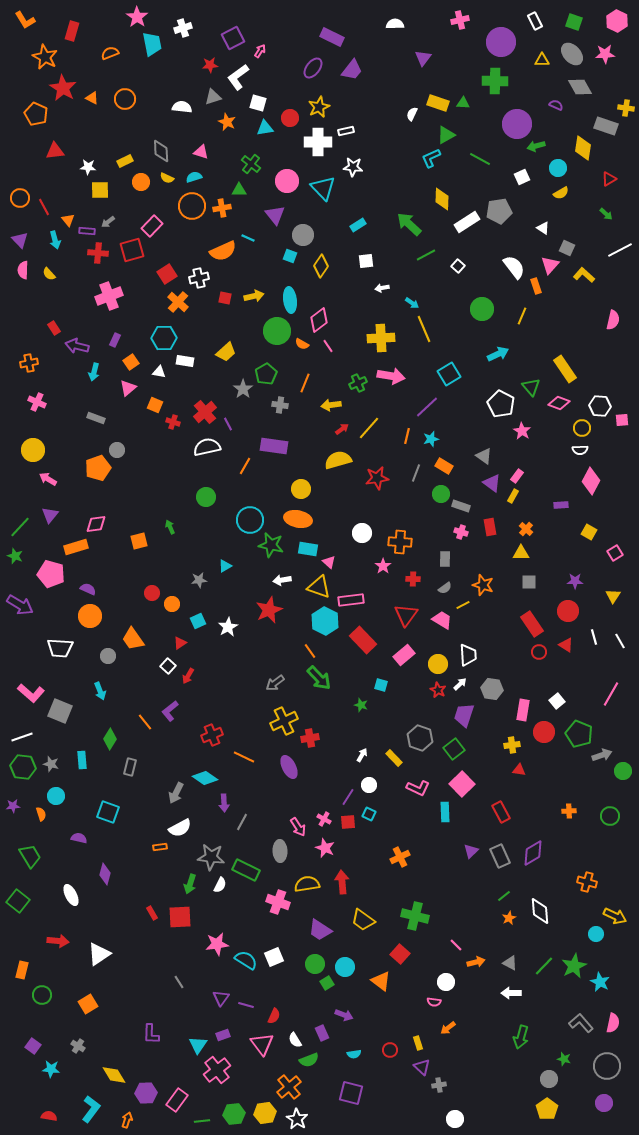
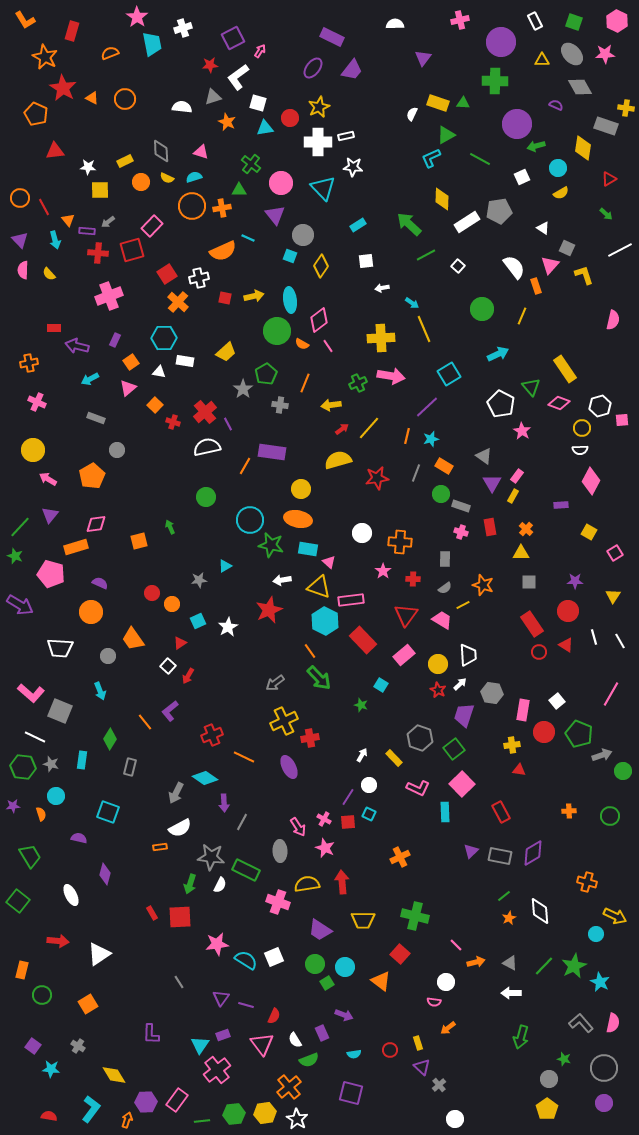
white rectangle at (346, 131): moved 5 px down
pink circle at (287, 181): moved 6 px left, 2 px down
yellow L-shape at (584, 275): rotated 30 degrees clockwise
red rectangle at (54, 328): rotated 56 degrees counterclockwise
cyan arrow at (94, 372): moved 4 px left, 7 px down; rotated 48 degrees clockwise
orange square at (155, 405): rotated 21 degrees clockwise
white hexagon at (600, 406): rotated 20 degrees counterclockwise
purple rectangle at (274, 446): moved 2 px left, 6 px down
orange pentagon at (98, 468): moved 6 px left, 8 px down; rotated 10 degrees counterclockwise
purple triangle at (492, 483): rotated 24 degrees clockwise
pink star at (383, 566): moved 5 px down
purple semicircle at (88, 589): moved 12 px right, 6 px up
orange circle at (90, 616): moved 1 px right, 4 px up
cyan square at (381, 685): rotated 16 degrees clockwise
gray hexagon at (492, 689): moved 4 px down
white line at (22, 737): moved 13 px right; rotated 45 degrees clockwise
cyan rectangle at (82, 760): rotated 12 degrees clockwise
gray rectangle at (500, 856): rotated 55 degrees counterclockwise
yellow trapezoid at (363, 920): rotated 35 degrees counterclockwise
cyan triangle at (198, 1045): moved 2 px right
gray circle at (607, 1066): moved 3 px left, 2 px down
gray cross at (439, 1085): rotated 32 degrees counterclockwise
purple hexagon at (146, 1093): moved 9 px down
